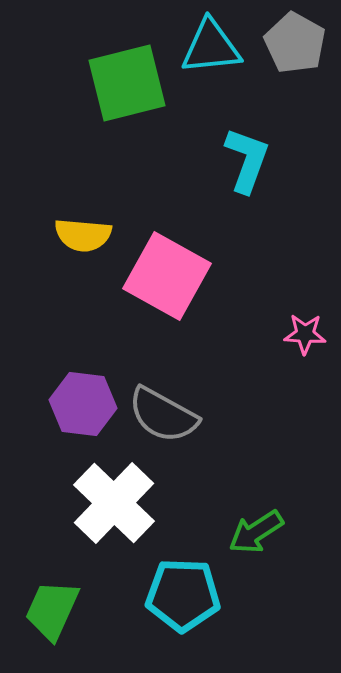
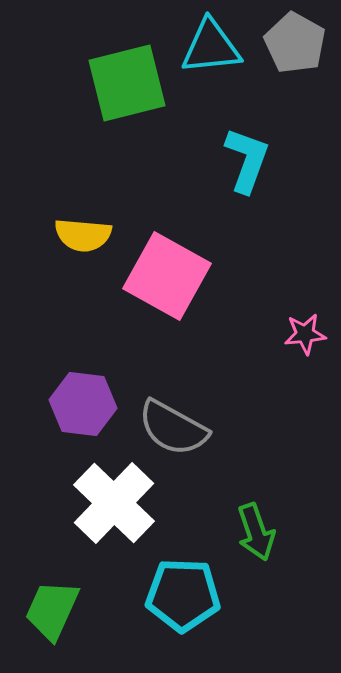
pink star: rotated 9 degrees counterclockwise
gray semicircle: moved 10 px right, 13 px down
green arrow: rotated 76 degrees counterclockwise
